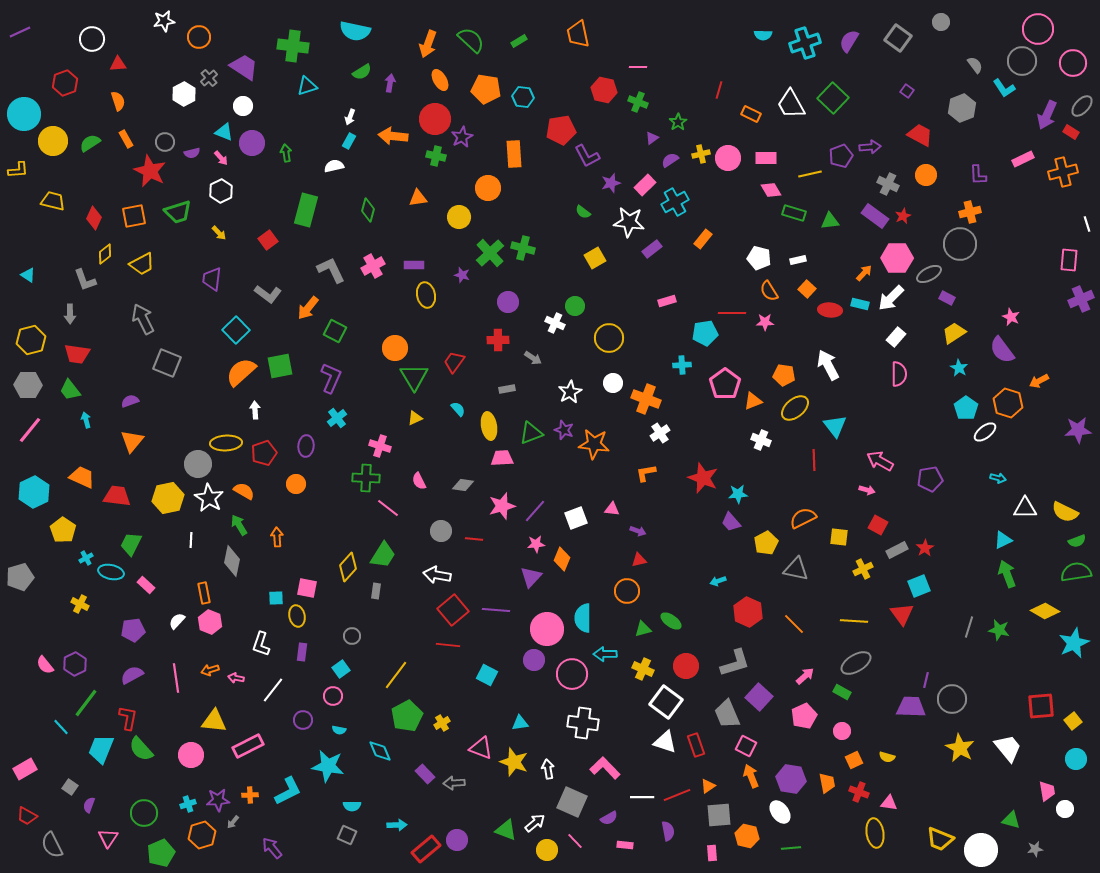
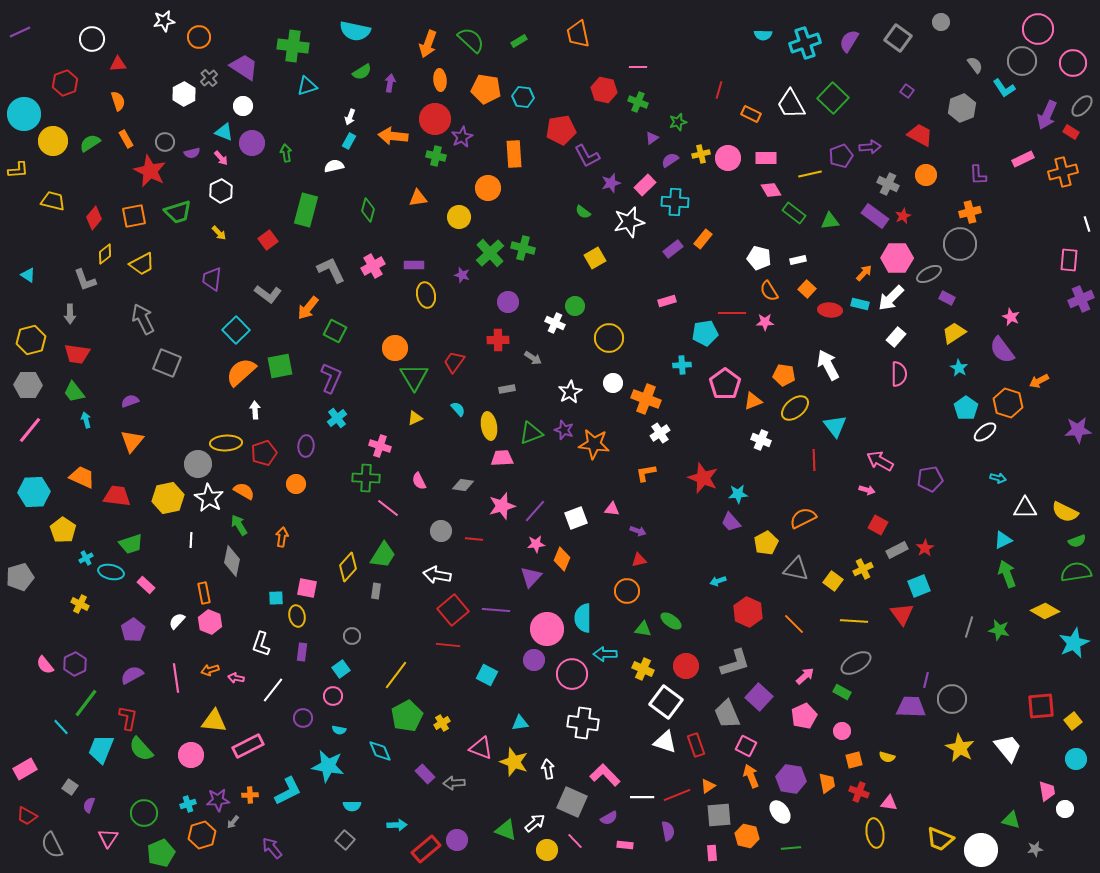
orange ellipse at (440, 80): rotated 25 degrees clockwise
green star at (678, 122): rotated 18 degrees clockwise
cyan cross at (675, 202): rotated 32 degrees clockwise
green rectangle at (794, 213): rotated 20 degrees clockwise
red diamond at (94, 218): rotated 15 degrees clockwise
white star at (629, 222): rotated 20 degrees counterclockwise
purple rectangle at (652, 249): moved 21 px right
green trapezoid at (70, 390): moved 4 px right, 2 px down
cyan hexagon at (34, 492): rotated 24 degrees clockwise
orange arrow at (277, 537): moved 5 px right; rotated 12 degrees clockwise
yellow square at (839, 537): moved 6 px left, 44 px down; rotated 30 degrees clockwise
green trapezoid at (131, 544): rotated 135 degrees counterclockwise
green triangle at (643, 629): rotated 24 degrees clockwise
purple pentagon at (133, 630): rotated 25 degrees counterclockwise
purple circle at (303, 720): moved 2 px up
orange square at (854, 760): rotated 12 degrees clockwise
pink L-shape at (605, 768): moved 7 px down
gray square at (347, 835): moved 2 px left, 5 px down; rotated 18 degrees clockwise
